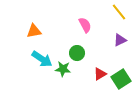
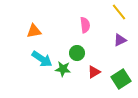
pink semicircle: rotated 21 degrees clockwise
red triangle: moved 6 px left, 2 px up
